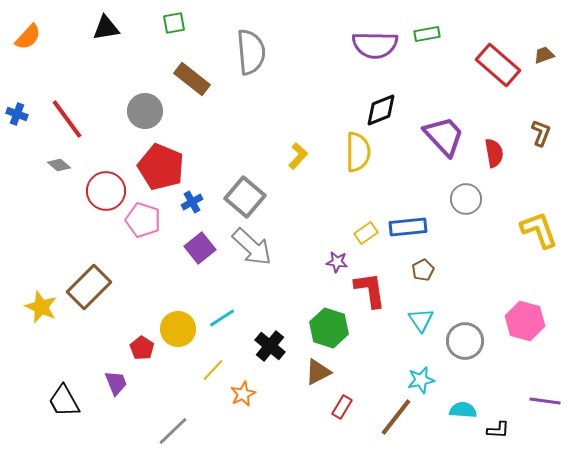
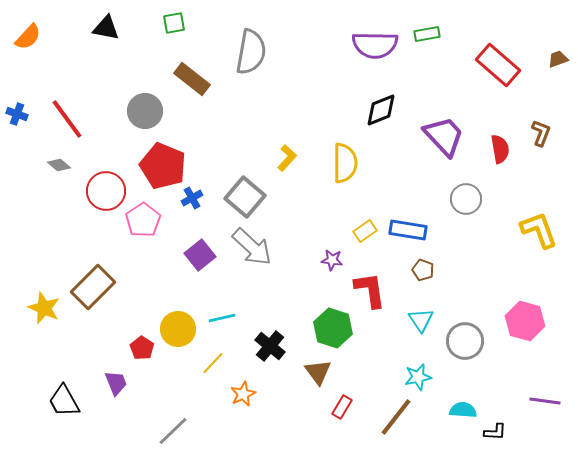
black triangle at (106, 28): rotated 20 degrees clockwise
gray semicircle at (251, 52): rotated 15 degrees clockwise
brown trapezoid at (544, 55): moved 14 px right, 4 px down
yellow semicircle at (358, 152): moved 13 px left, 11 px down
red semicircle at (494, 153): moved 6 px right, 4 px up
yellow L-shape at (298, 156): moved 11 px left, 2 px down
red pentagon at (161, 167): moved 2 px right, 1 px up
blue cross at (192, 202): moved 4 px up
pink pentagon at (143, 220): rotated 20 degrees clockwise
blue rectangle at (408, 227): moved 3 px down; rotated 15 degrees clockwise
yellow rectangle at (366, 233): moved 1 px left, 2 px up
purple square at (200, 248): moved 7 px down
purple star at (337, 262): moved 5 px left, 2 px up
brown pentagon at (423, 270): rotated 25 degrees counterclockwise
brown rectangle at (89, 287): moved 4 px right
yellow star at (41, 307): moved 3 px right, 1 px down
cyan line at (222, 318): rotated 20 degrees clockwise
green hexagon at (329, 328): moved 4 px right
yellow line at (213, 370): moved 7 px up
brown triangle at (318, 372): rotated 40 degrees counterclockwise
cyan star at (421, 380): moved 3 px left, 3 px up
black L-shape at (498, 430): moved 3 px left, 2 px down
